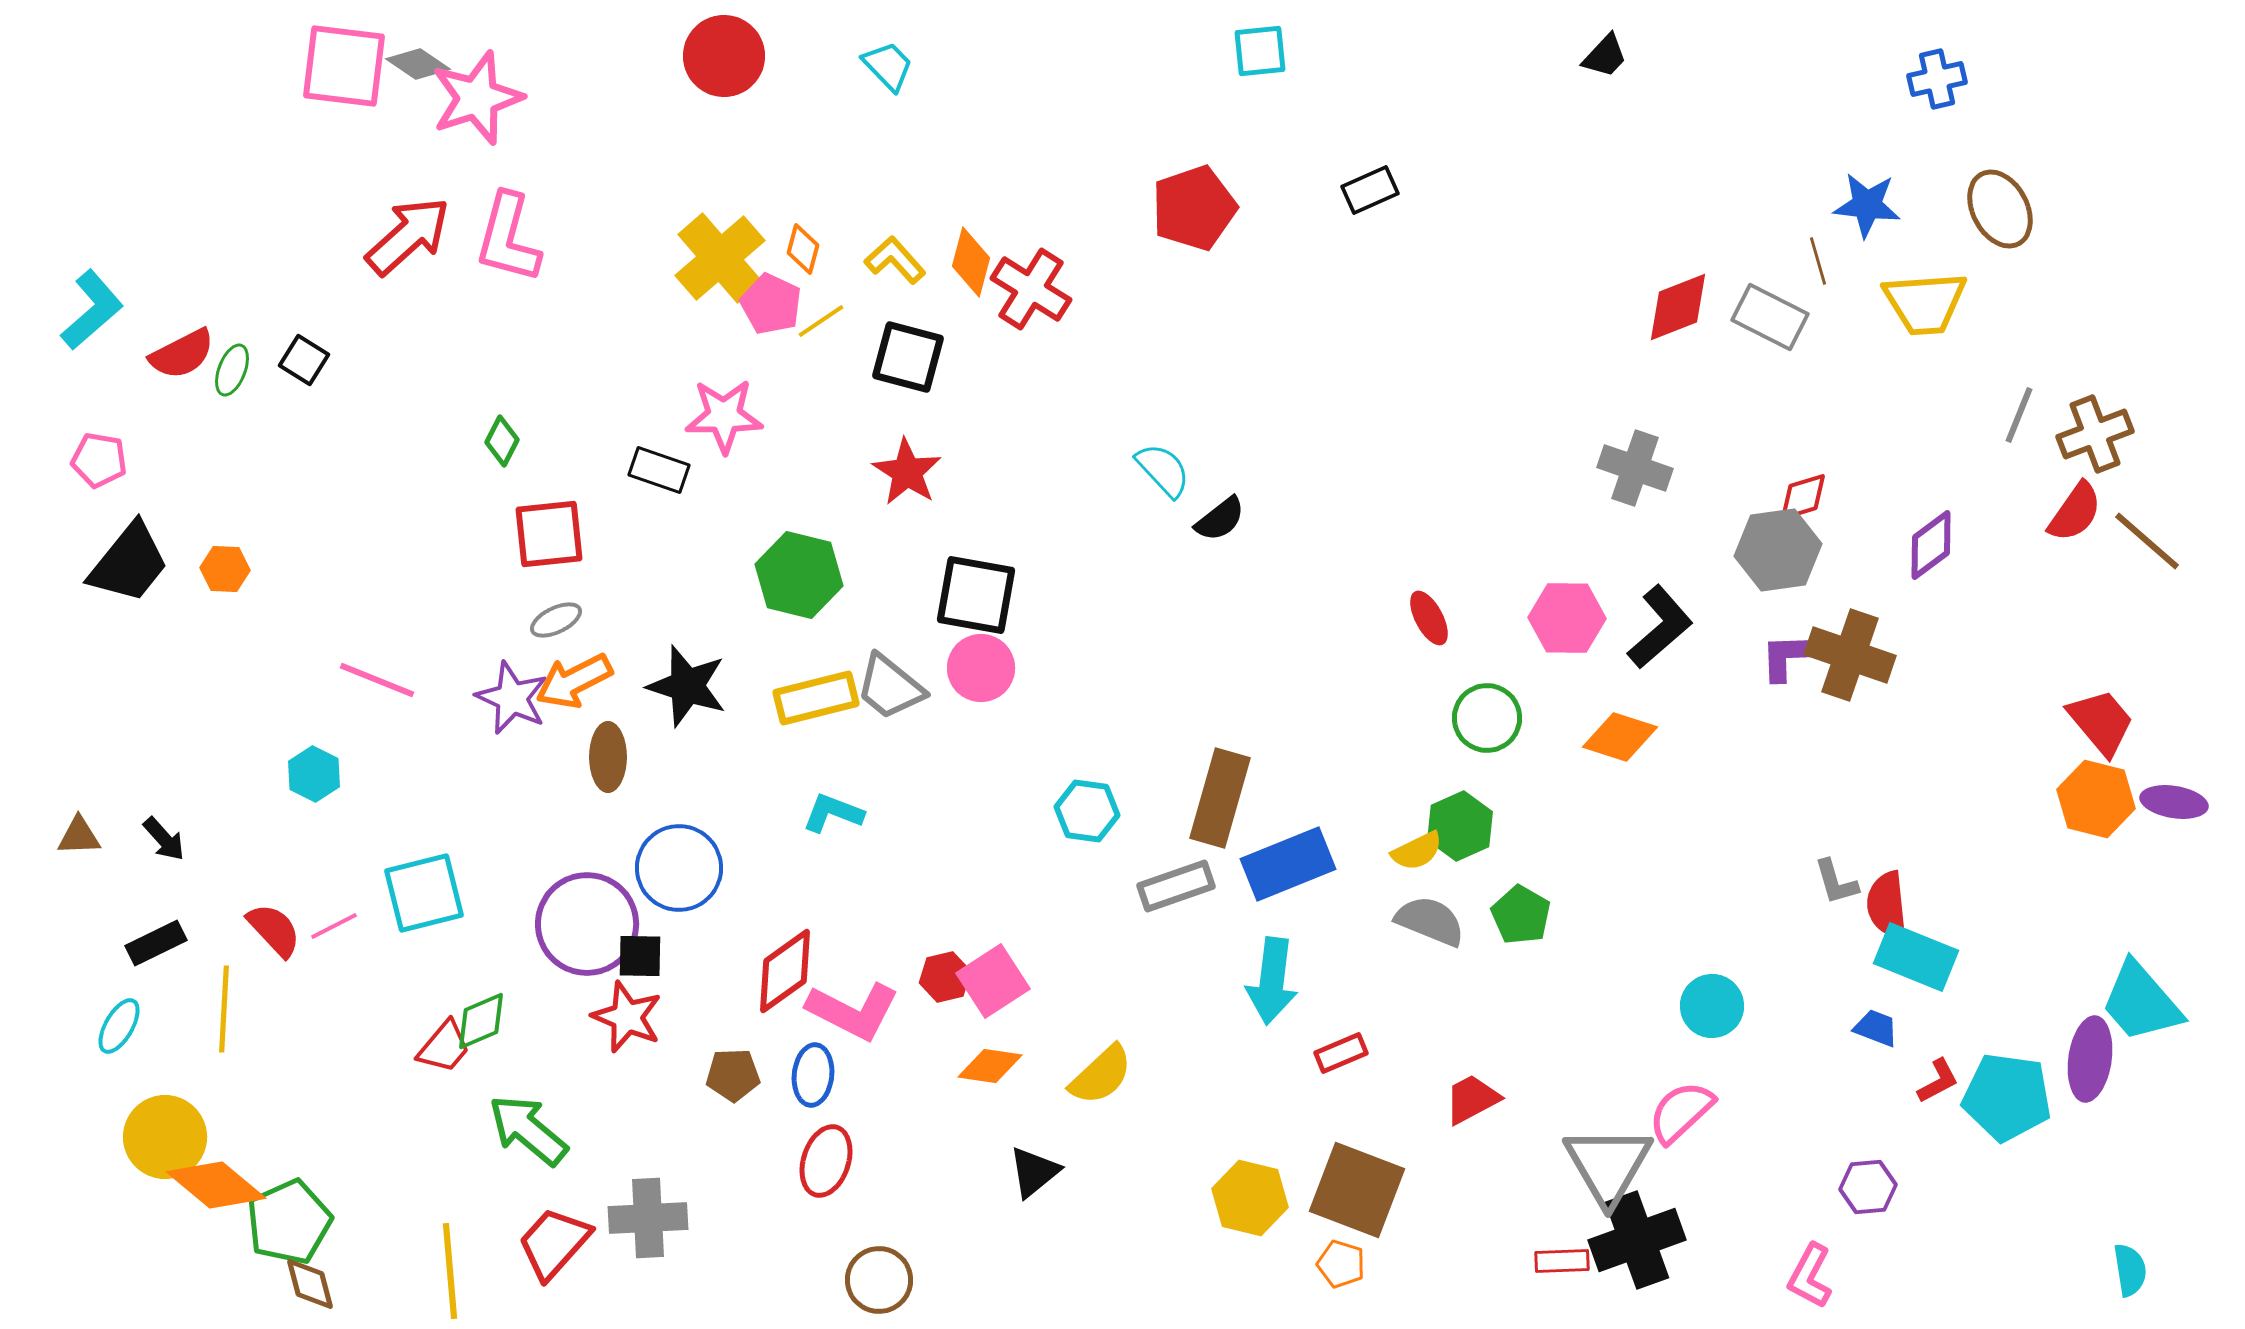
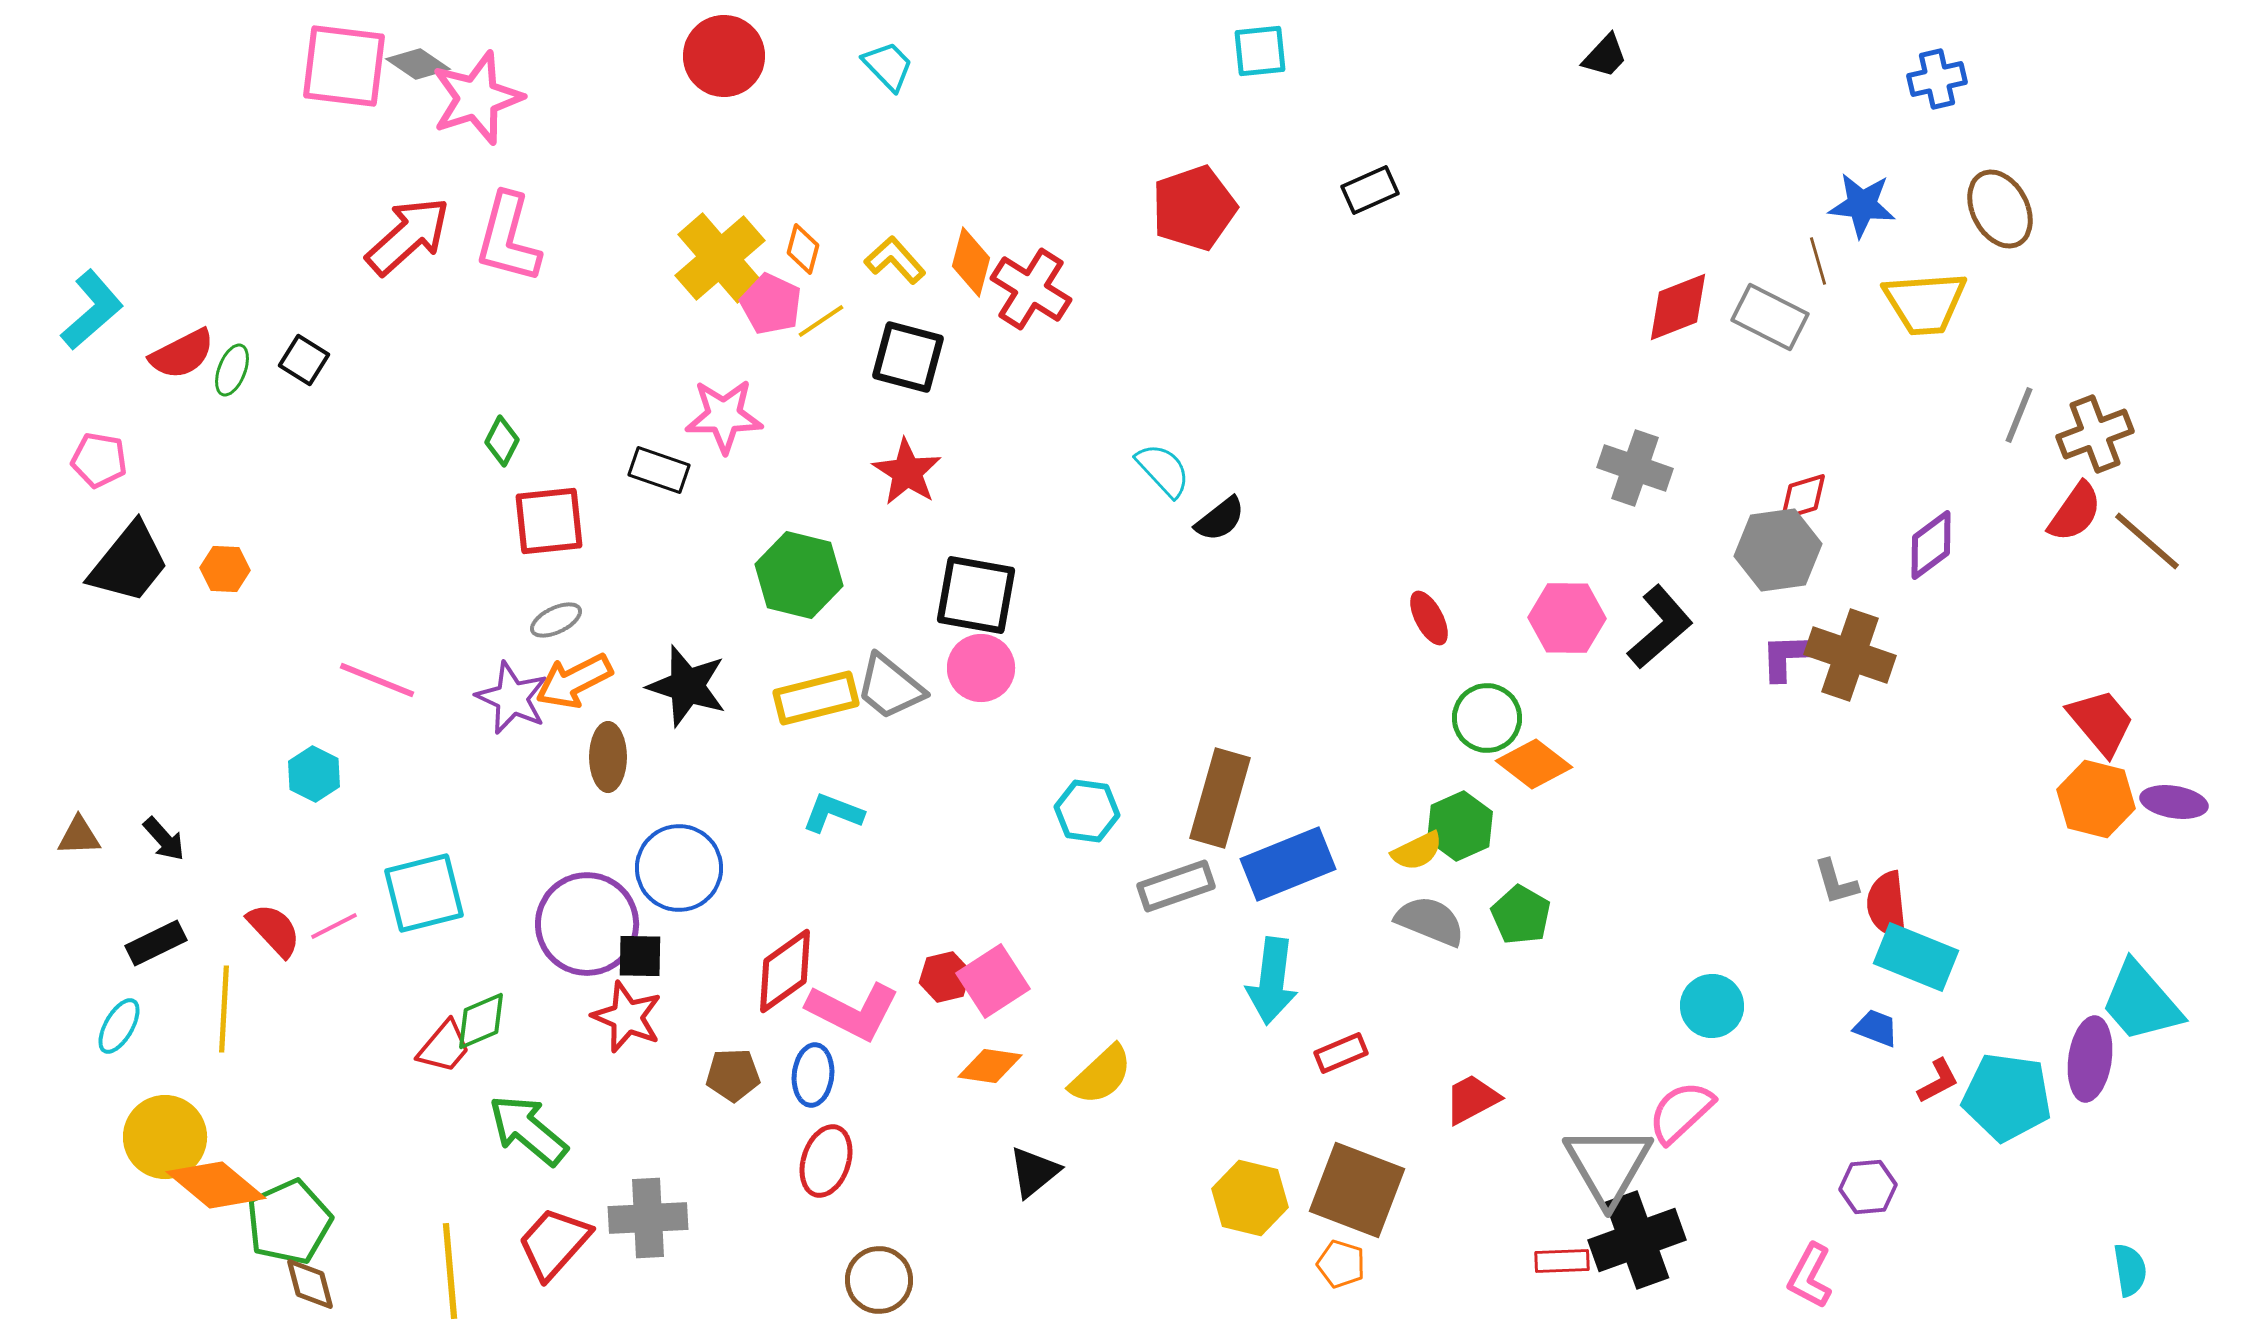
blue star at (1867, 205): moved 5 px left
red square at (549, 534): moved 13 px up
orange diamond at (1620, 737): moved 86 px left, 27 px down; rotated 20 degrees clockwise
